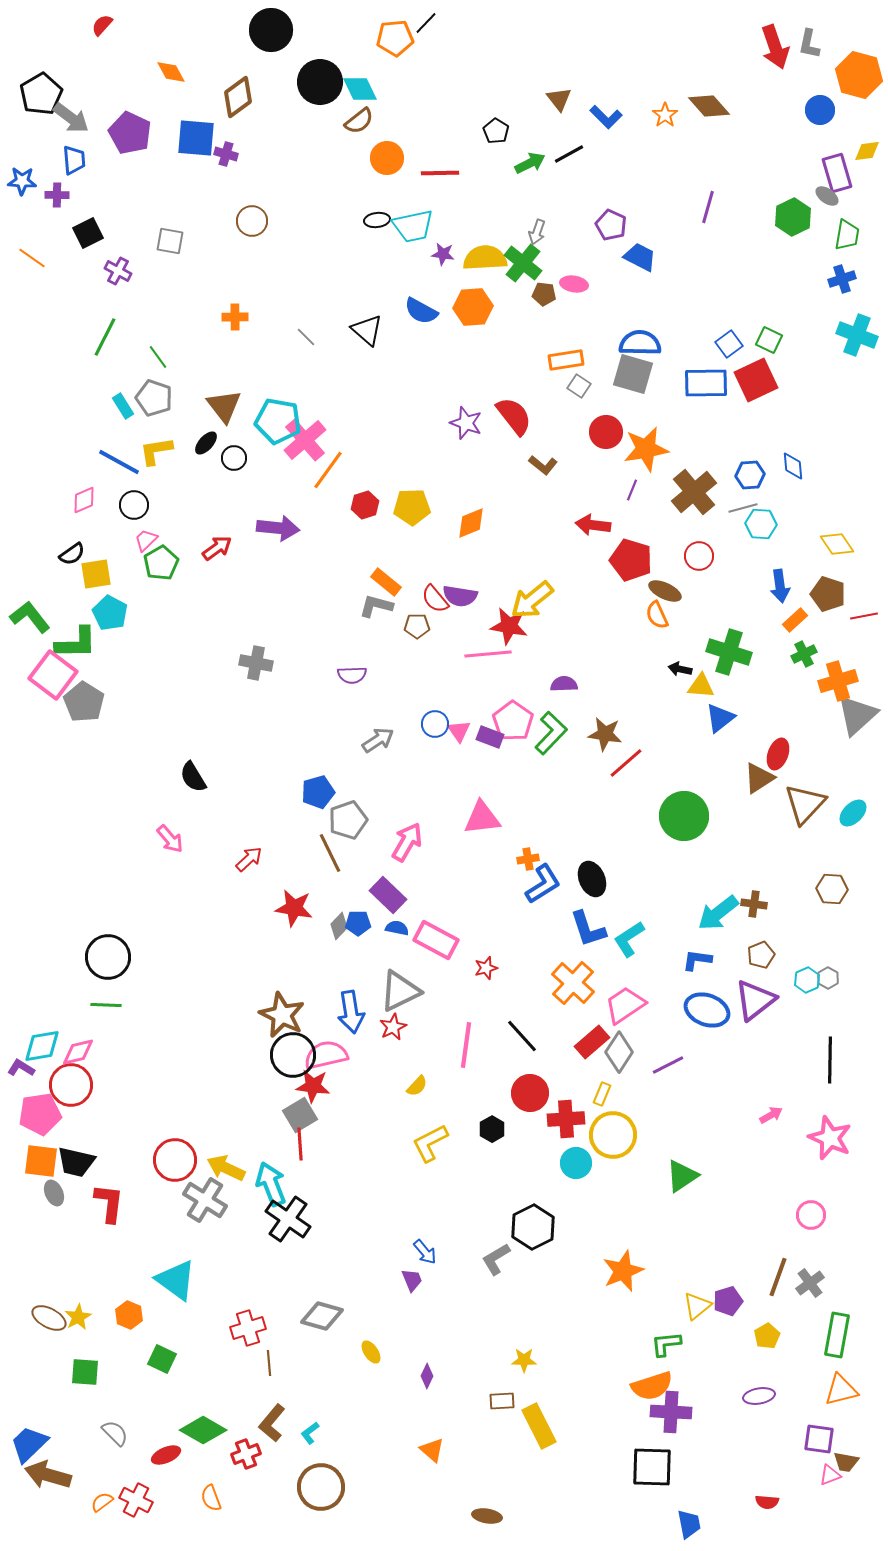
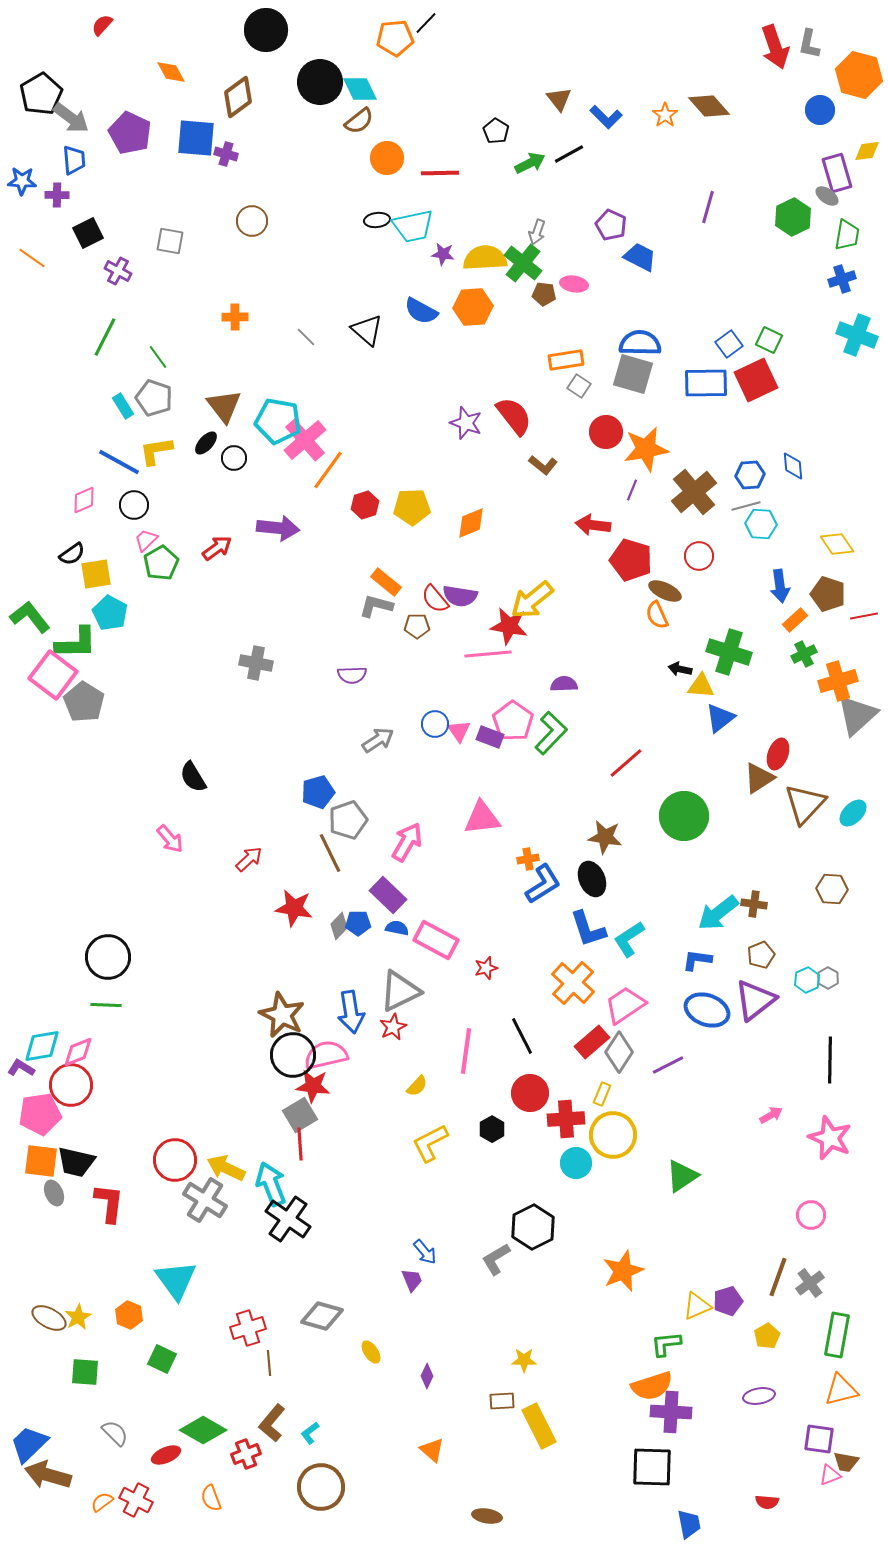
black circle at (271, 30): moved 5 px left
gray line at (743, 508): moved 3 px right, 2 px up
brown star at (605, 734): moved 103 px down
black line at (522, 1036): rotated 15 degrees clockwise
pink line at (466, 1045): moved 6 px down
pink diamond at (78, 1052): rotated 8 degrees counterclockwise
cyan triangle at (176, 1280): rotated 18 degrees clockwise
yellow triangle at (697, 1306): rotated 16 degrees clockwise
